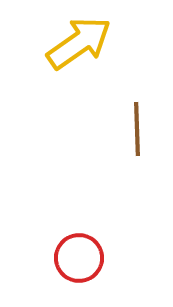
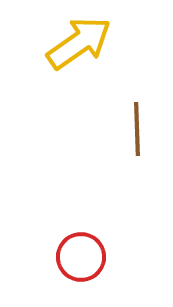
red circle: moved 2 px right, 1 px up
